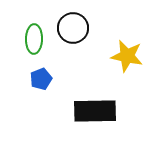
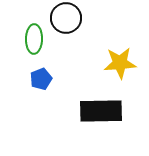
black circle: moved 7 px left, 10 px up
yellow star: moved 7 px left, 7 px down; rotated 16 degrees counterclockwise
black rectangle: moved 6 px right
